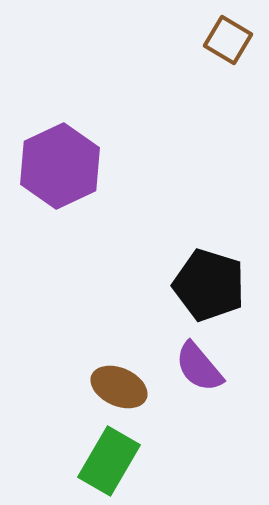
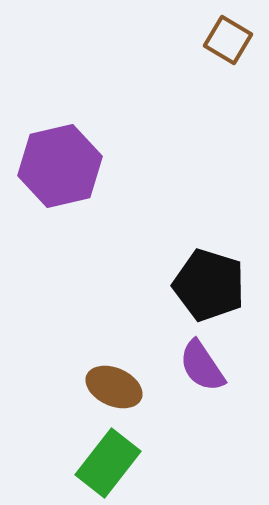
purple hexagon: rotated 12 degrees clockwise
purple semicircle: moved 3 px right, 1 px up; rotated 6 degrees clockwise
brown ellipse: moved 5 px left
green rectangle: moved 1 px left, 2 px down; rotated 8 degrees clockwise
